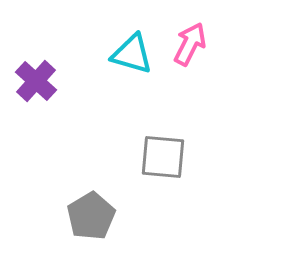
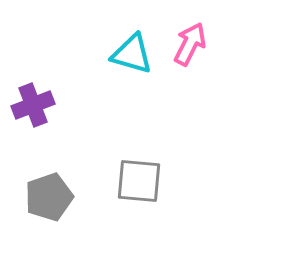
purple cross: moved 3 px left, 24 px down; rotated 27 degrees clockwise
gray square: moved 24 px left, 24 px down
gray pentagon: moved 42 px left, 19 px up; rotated 12 degrees clockwise
